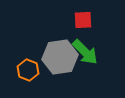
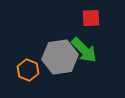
red square: moved 8 px right, 2 px up
green arrow: moved 1 px left, 2 px up
